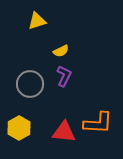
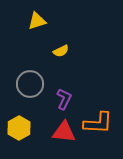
purple L-shape: moved 23 px down
